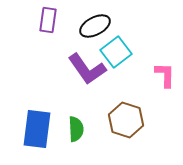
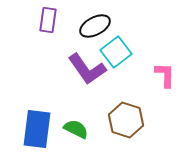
green semicircle: rotated 60 degrees counterclockwise
